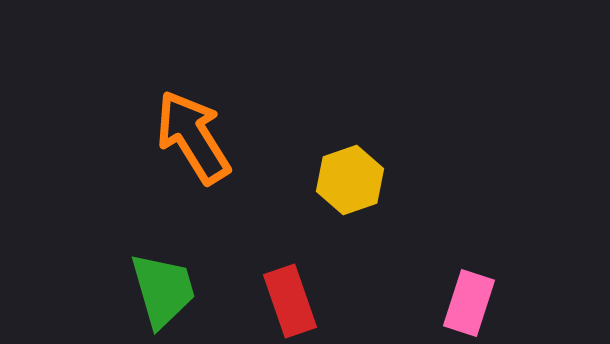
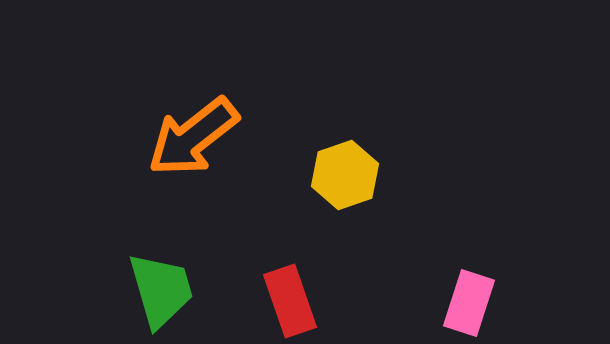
orange arrow: rotated 96 degrees counterclockwise
yellow hexagon: moved 5 px left, 5 px up
green trapezoid: moved 2 px left
